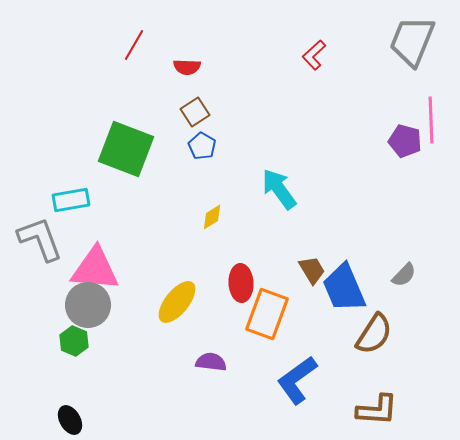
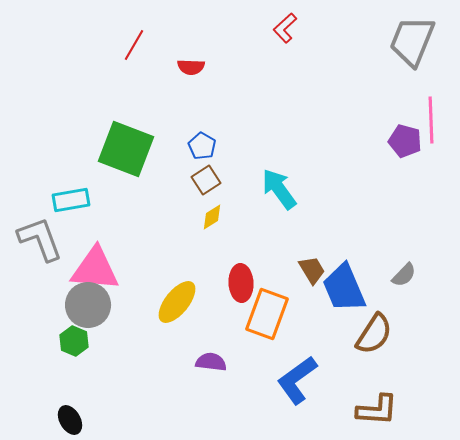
red L-shape: moved 29 px left, 27 px up
red semicircle: moved 4 px right
brown square: moved 11 px right, 68 px down
